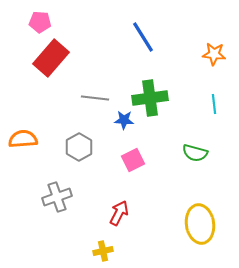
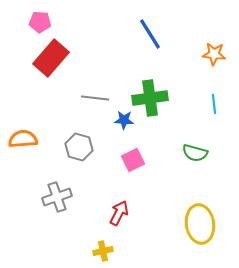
blue line: moved 7 px right, 3 px up
gray hexagon: rotated 16 degrees counterclockwise
